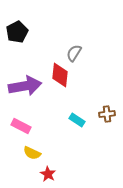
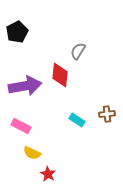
gray semicircle: moved 4 px right, 2 px up
